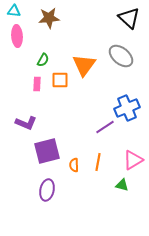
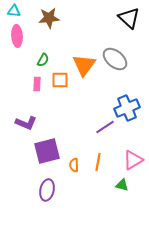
gray ellipse: moved 6 px left, 3 px down
